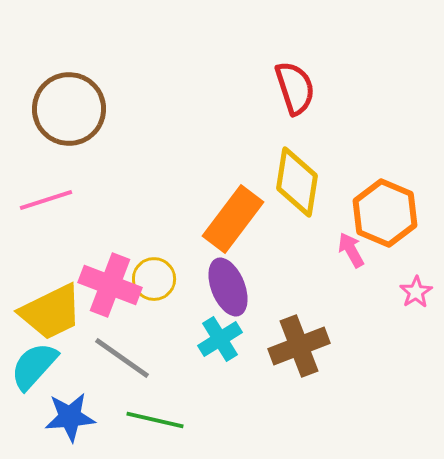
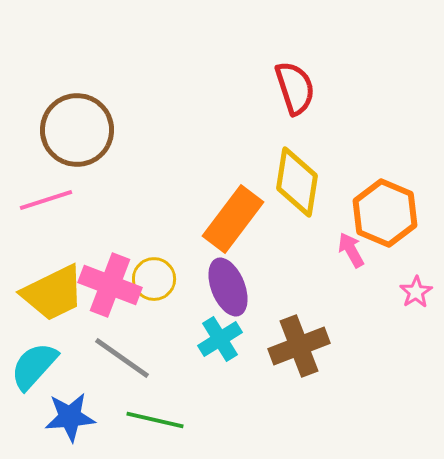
brown circle: moved 8 px right, 21 px down
yellow trapezoid: moved 2 px right, 19 px up
